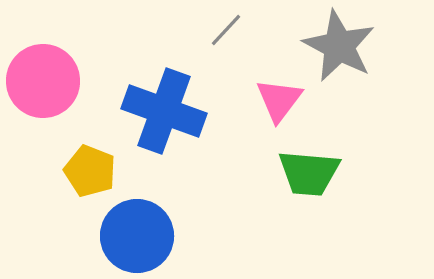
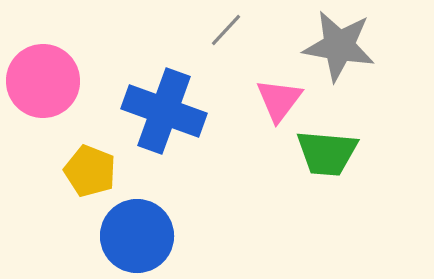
gray star: rotated 18 degrees counterclockwise
green trapezoid: moved 18 px right, 20 px up
